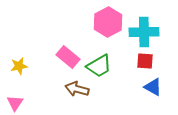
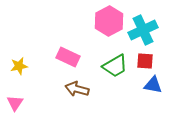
pink hexagon: moved 1 px right, 1 px up
cyan cross: moved 1 px left, 2 px up; rotated 24 degrees counterclockwise
pink rectangle: rotated 15 degrees counterclockwise
green trapezoid: moved 16 px right
blue triangle: moved 2 px up; rotated 18 degrees counterclockwise
